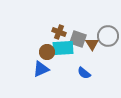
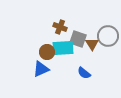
brown cross: moved 1 px right, 5 px up
